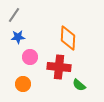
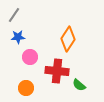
orange diamond: moved 1 px down; rotated 30 degrees clockwise
red cross: moved 2 px left, 4 px down
orange circle: moved 3 px right, 4 px down
